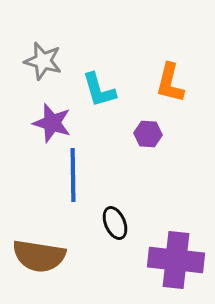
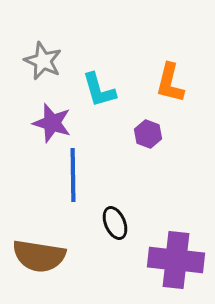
gray star: rotated 9 degrees clockwise
purple hexagon: rotated 16 degrees clockwise
